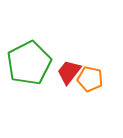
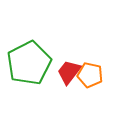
orange pentagon: moved 4 px up
